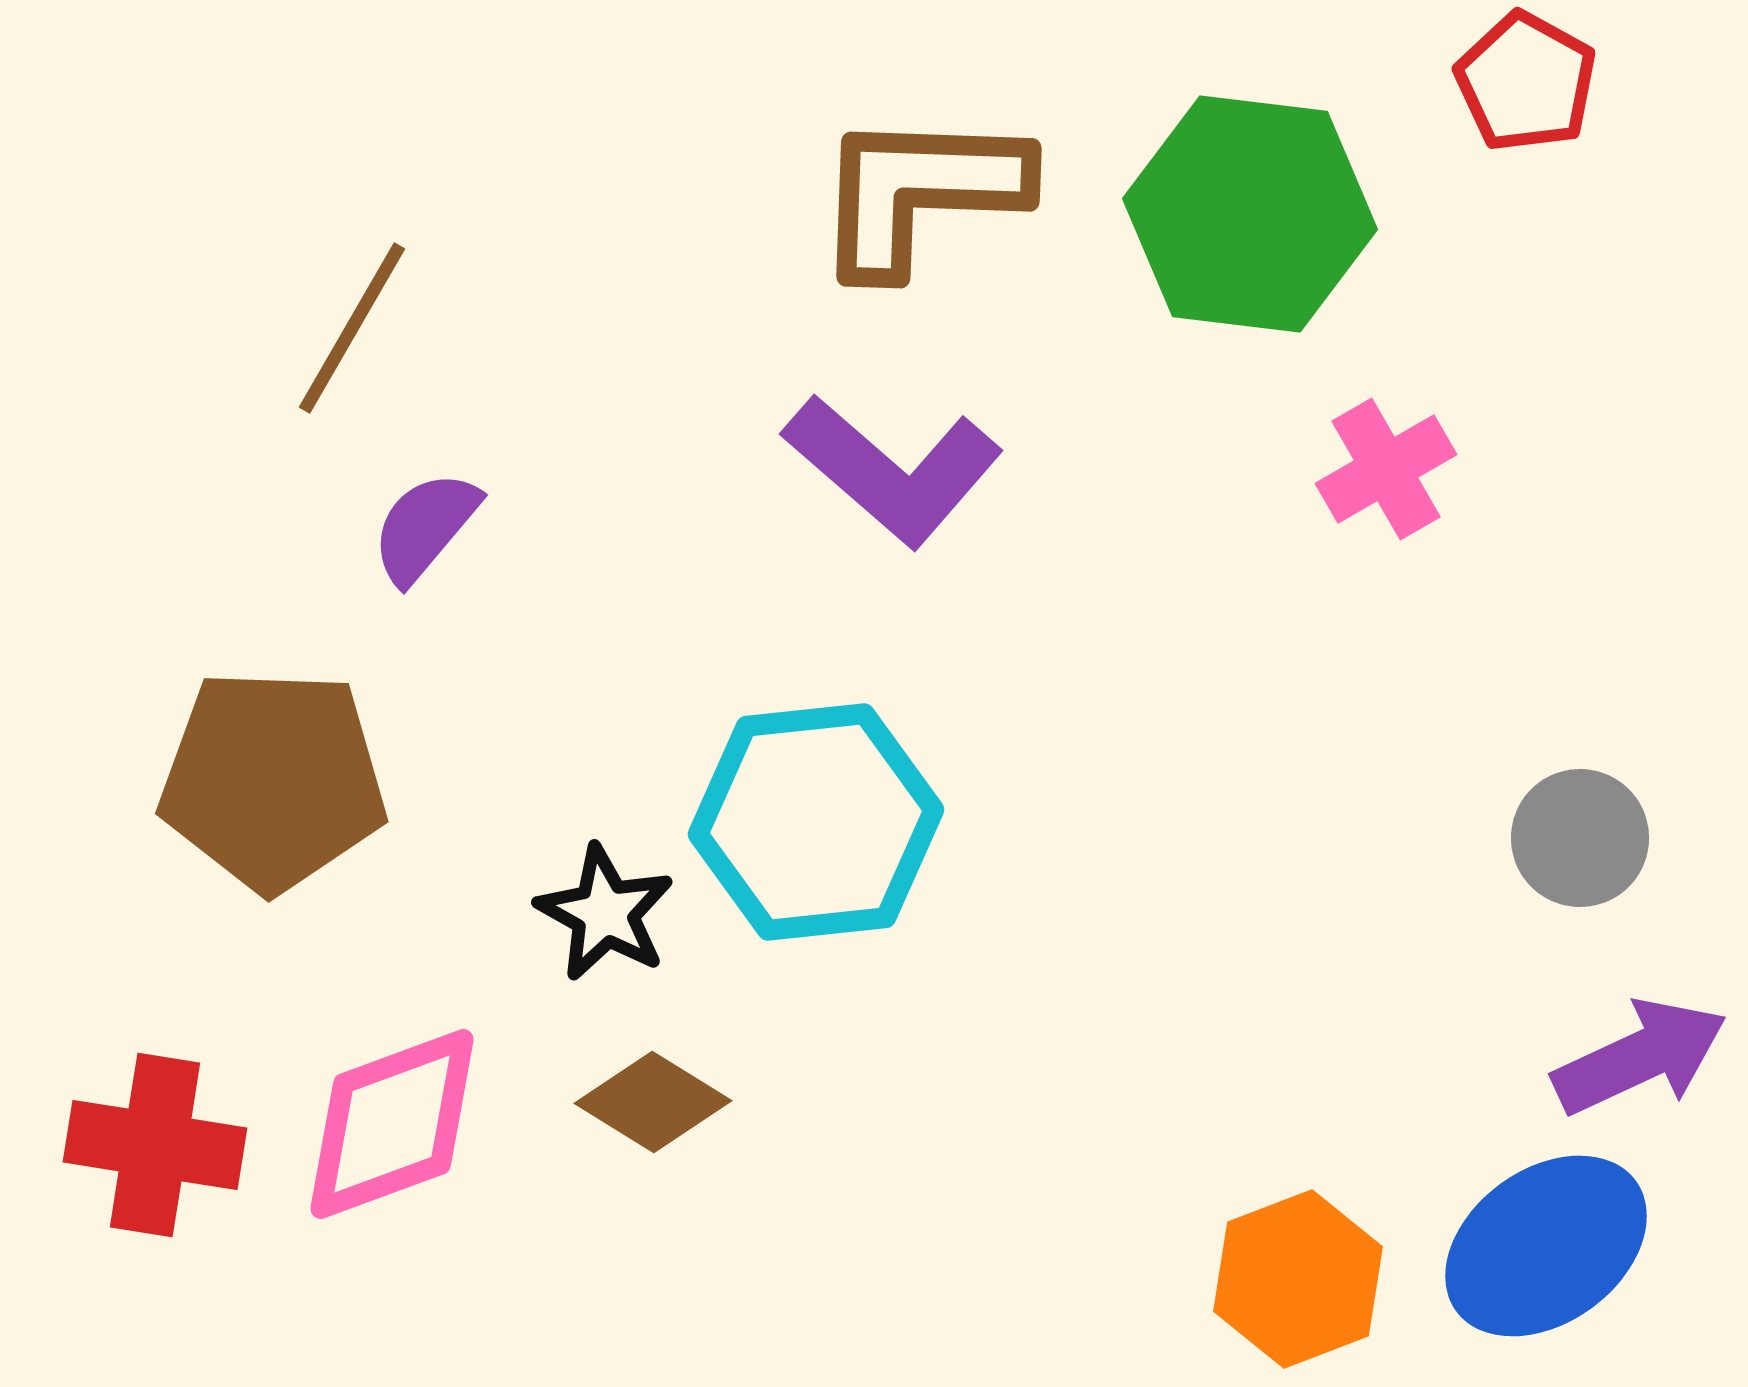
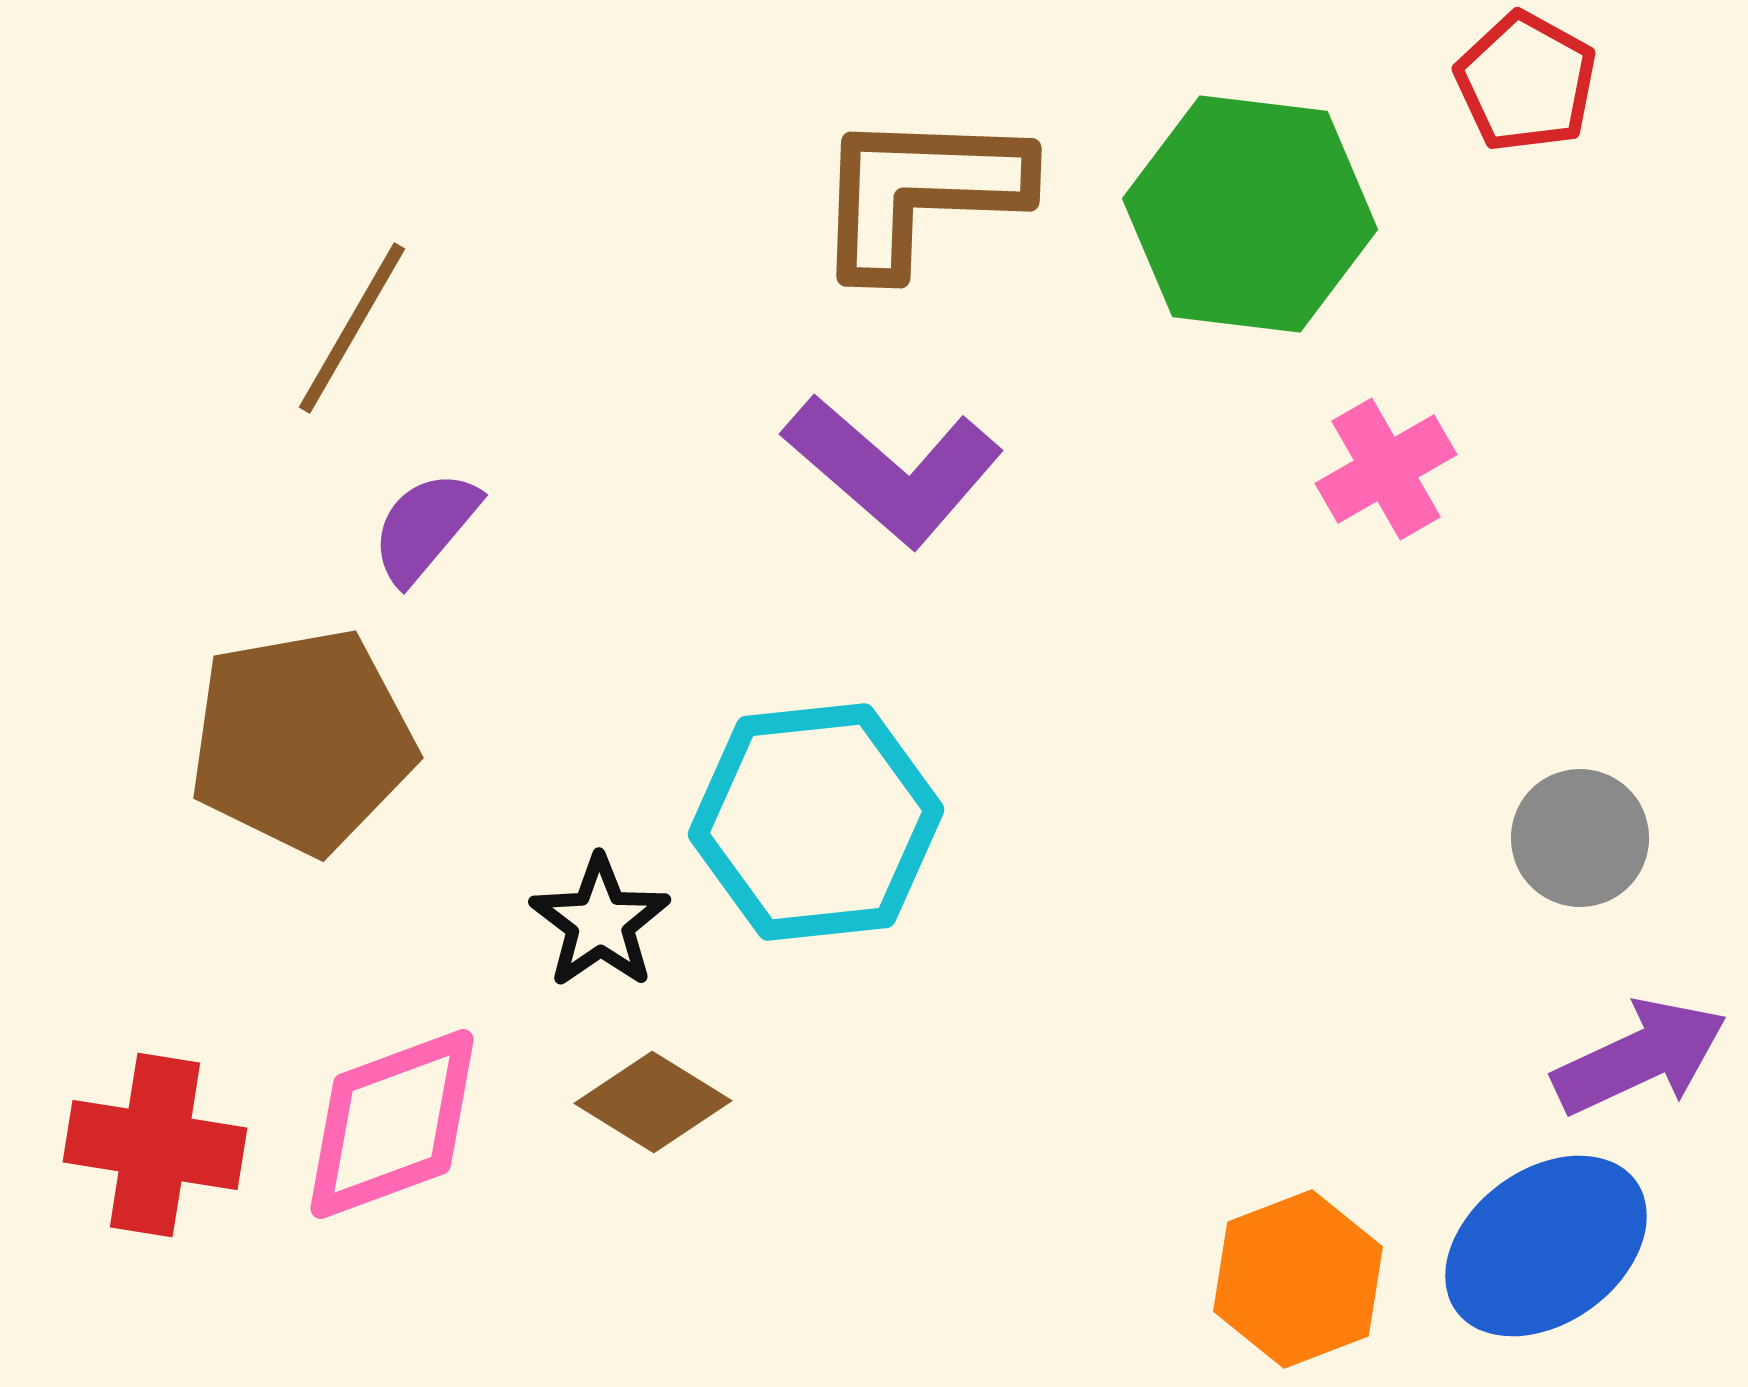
brown pentagon: moved 29 px right, 39 px up; rotated 12 degrees counterclockwise
black star: moved 5 px left, 9 px down; rotated 8 degrees clockwise
